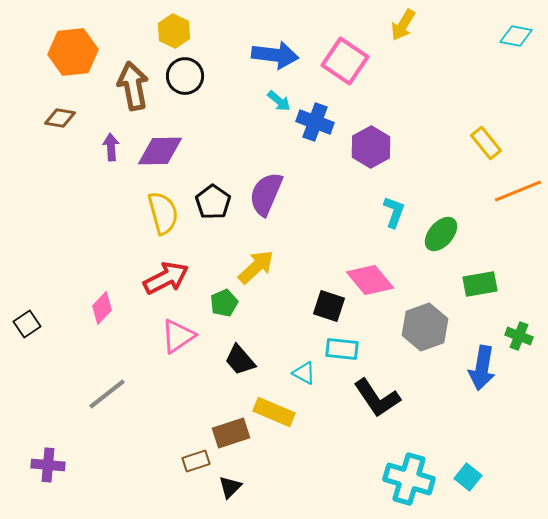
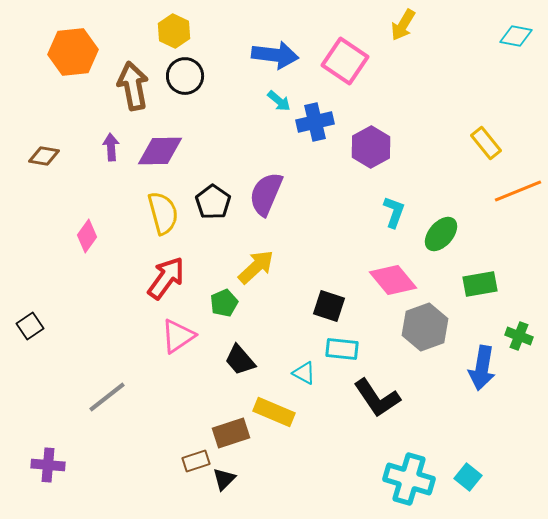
brown diamond at (60, 118): moved 16 px left, 38 px down
blue cross at (315, 122): rotated 33 degrees counterclockwise
red arrow at (166, 278): rotated 27 degrees counterclockwise
pink diamond at (370, 280): moved 23 px right
pink diamond at (102, 308): moved 15 px left, 72 px up; rotated 8 degrees counterclockwise
black square at (27, 324): moved 3 px right, 2 px down
gray line at (107, 394): moved 3 px down
black triangle at (230, 487): moved 6 px left, 8 px up
